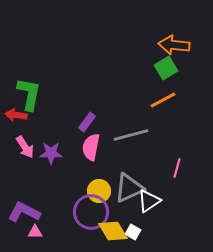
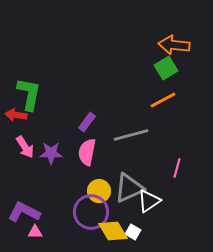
pink semicircle: moved 4 px left, 5 px down
